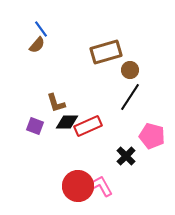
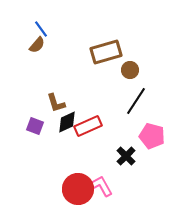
black line: moved 6 px right, 4 px down
black diamond: rotated 25 degrees counterclockwise
red circle: moved 3 px down
